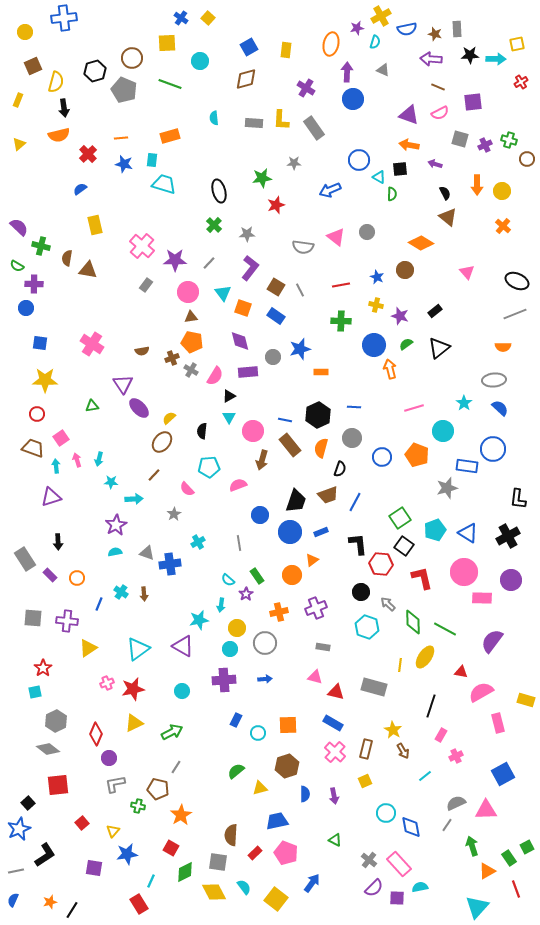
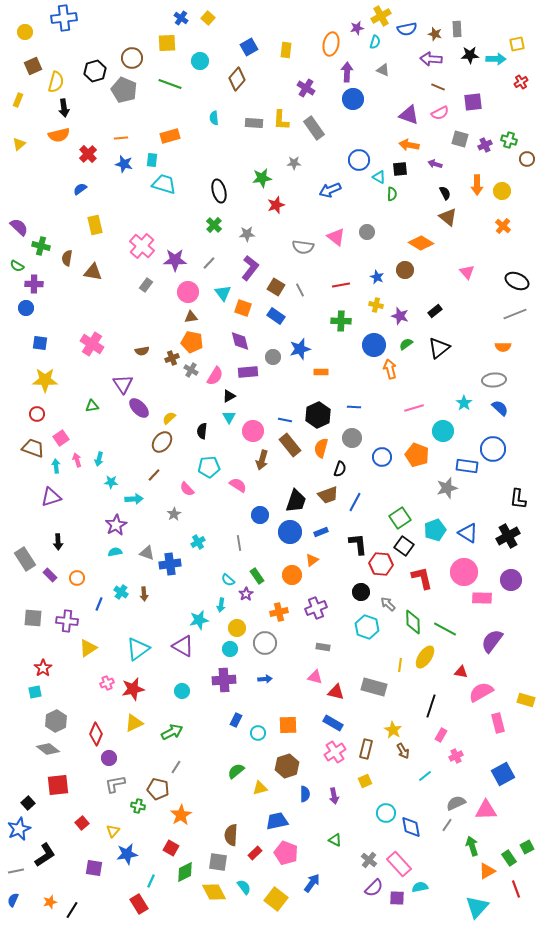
brown diamond at (246, 79): moved 9 px left; rotated 35 degrees counterclockwise
brown triangle at (88, 270): moved 5 px right, 2 px down
pink semicircle at (238, 485): rotated 54 degrees clockwise
pink cross at (335, 752): rotated 15 degrees clockwise
